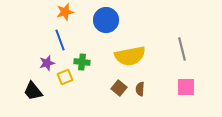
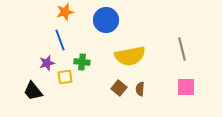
yellow square: rotated 14 degrees clockwise
